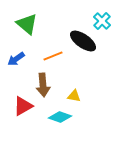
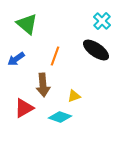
black ellipse: moved 13 px right, 9 px down
orange line: moved 2 px right; rotated 48 degrees counterclockwise
yellow triangle: rotated 32 degrees counterclockwise
red triangle: moved 1 px right, 2 px down
